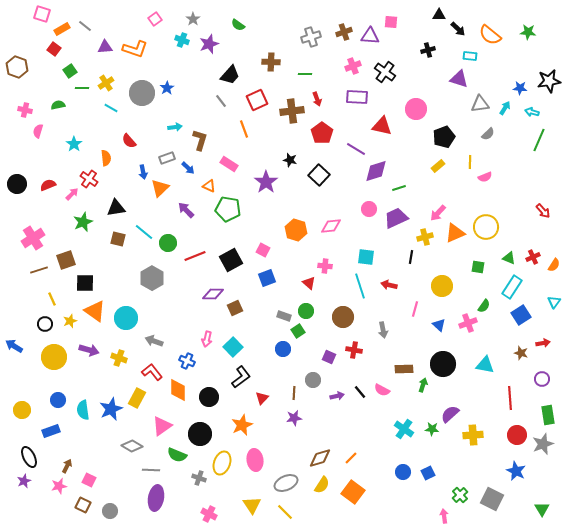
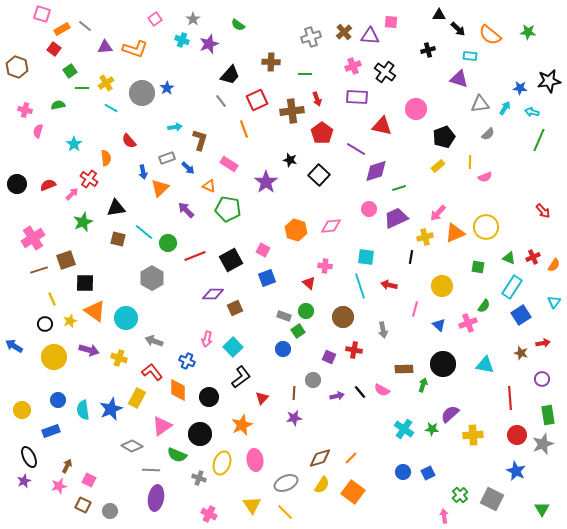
brown cross at (344, 32): rotated 21 degrees counterclockwise
